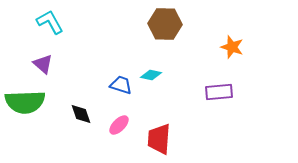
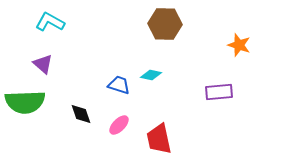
cyan L-shape: rotated 32 degrees counterclockwise
orange star: moved 7 px right, 2 px up
blue trapezoid: moved 2 px left
red trapezoid: rotated 16 degrees counterclockwise
